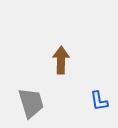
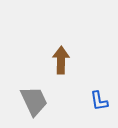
gray trapezoid: moved 3 px right, 2 px up; rotated 8 degrees counterclockwise
